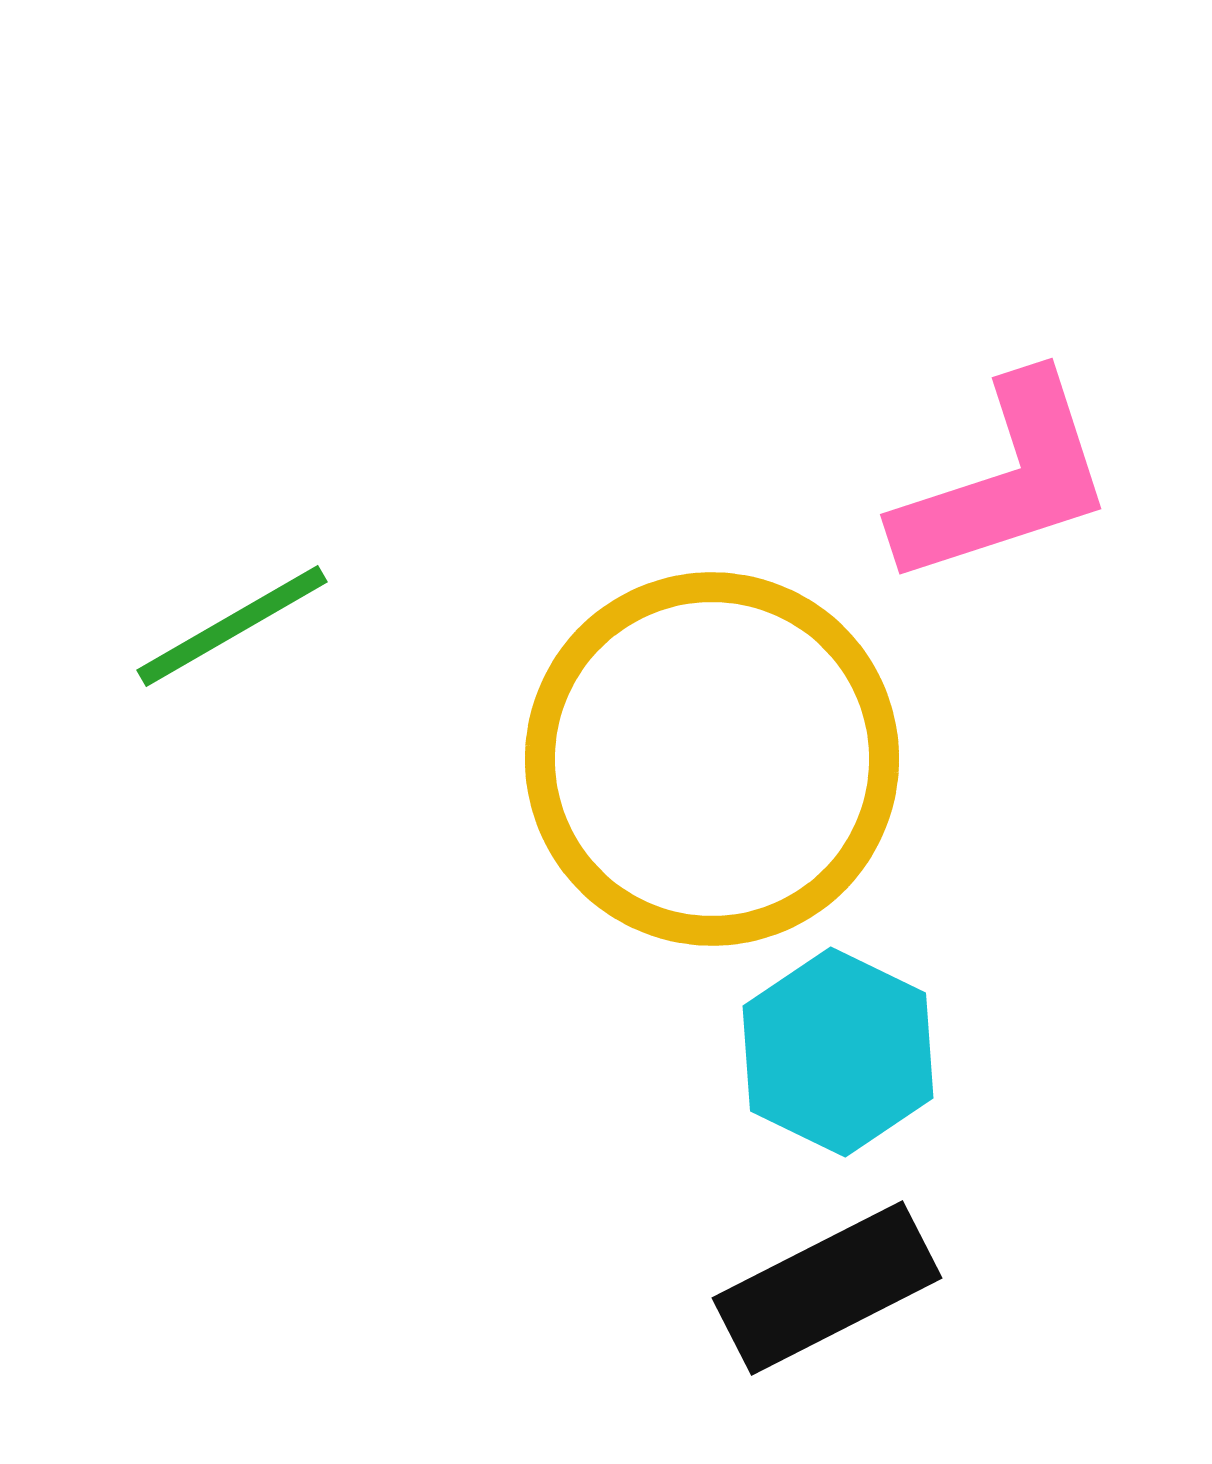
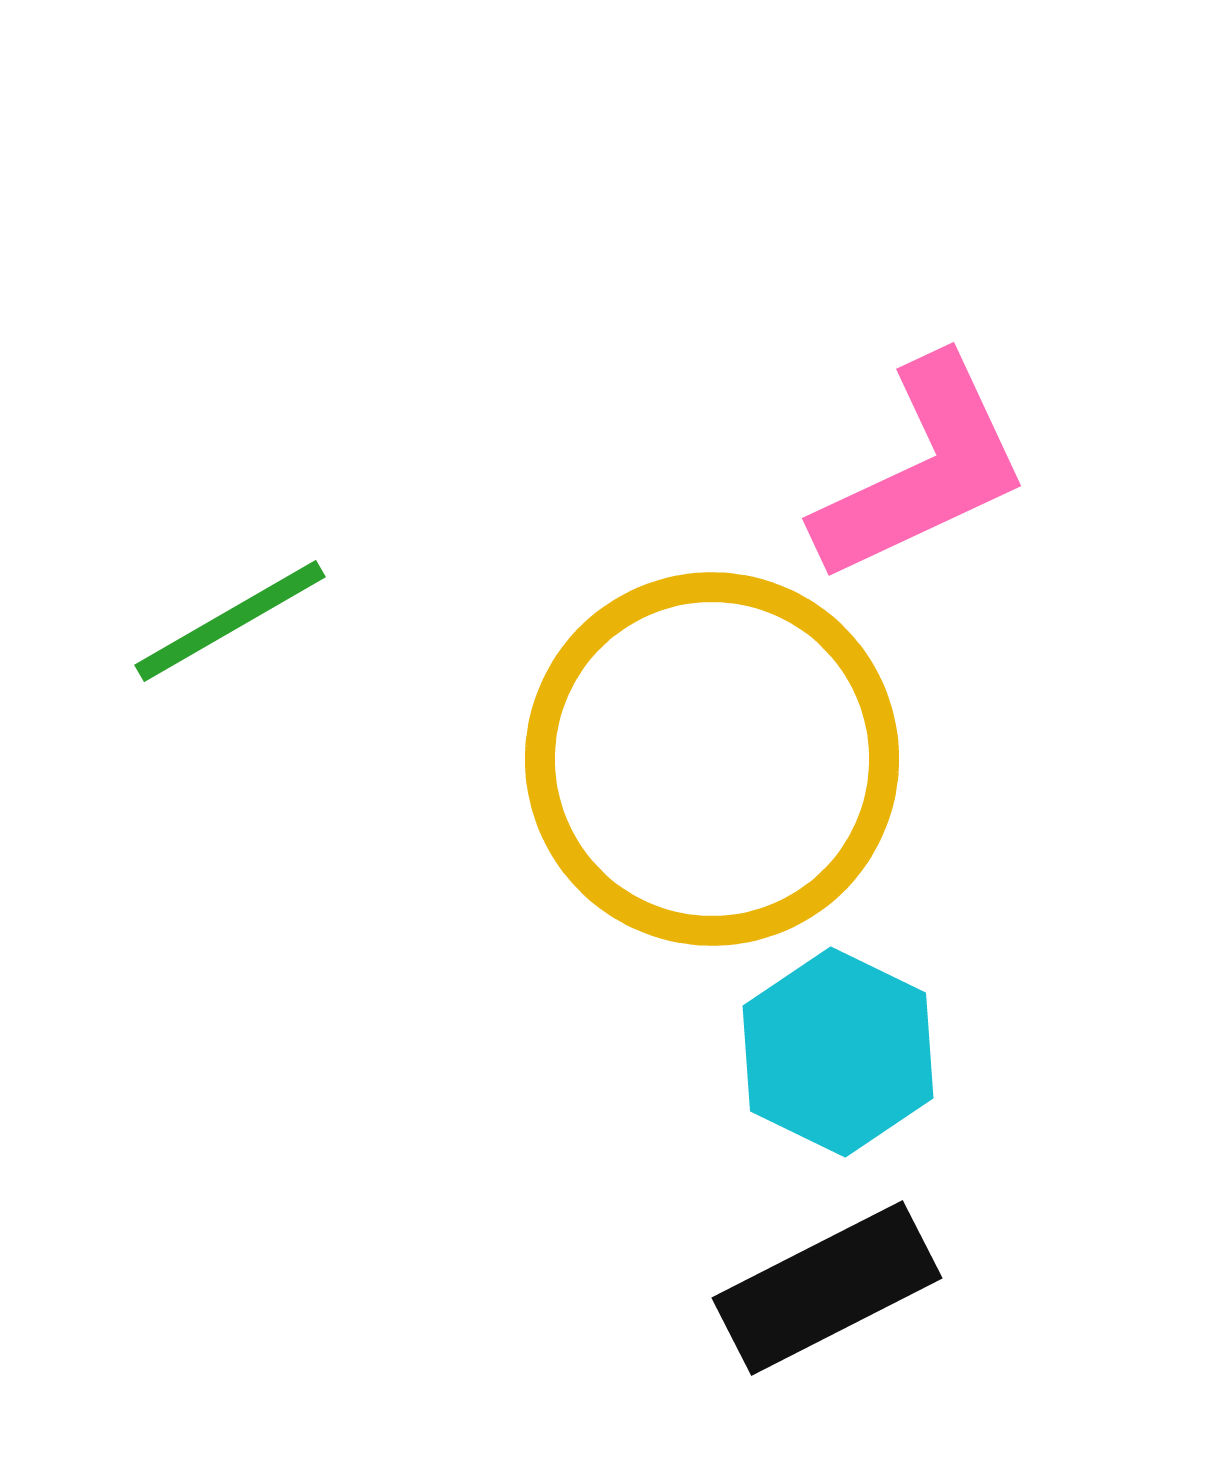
pink L-shape: moved 83 px left, 11 px up; rotated 7 degrees counterclockwise
green line: moved 2 px left, 5 px up
